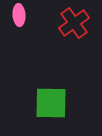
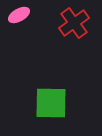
pink ellipse: rotated 65 degrees clockwise
